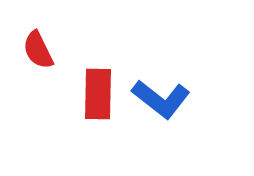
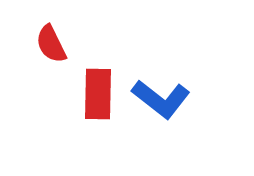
red semicircle: moved 13 px right, 6 px up
